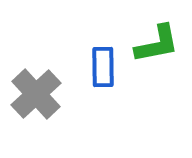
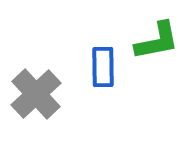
green L-shape: moved 3 px up
